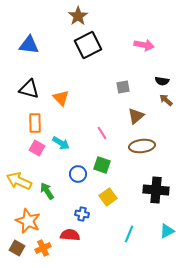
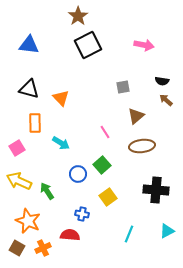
pink line: moved 3 px right, 1 px up
pink square: moved 20 px left; rotated 28 degrees clockwise
green square: rotated 30 degrees clockwise
